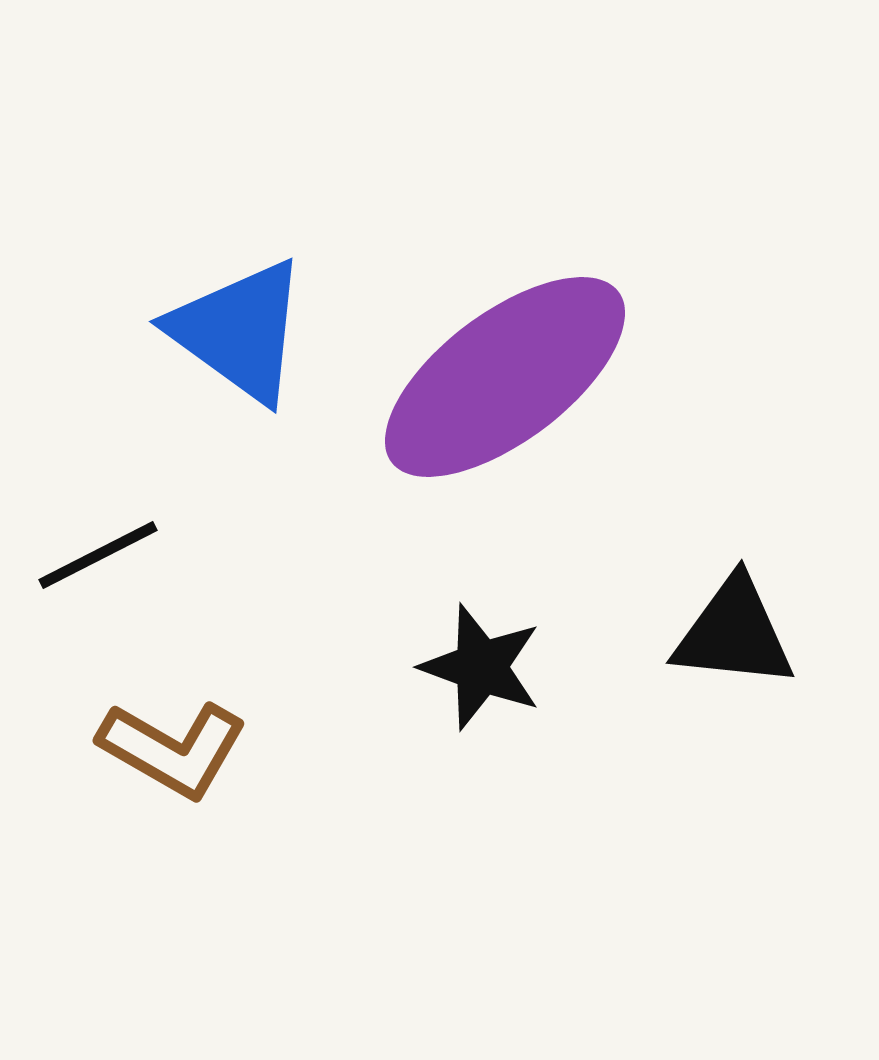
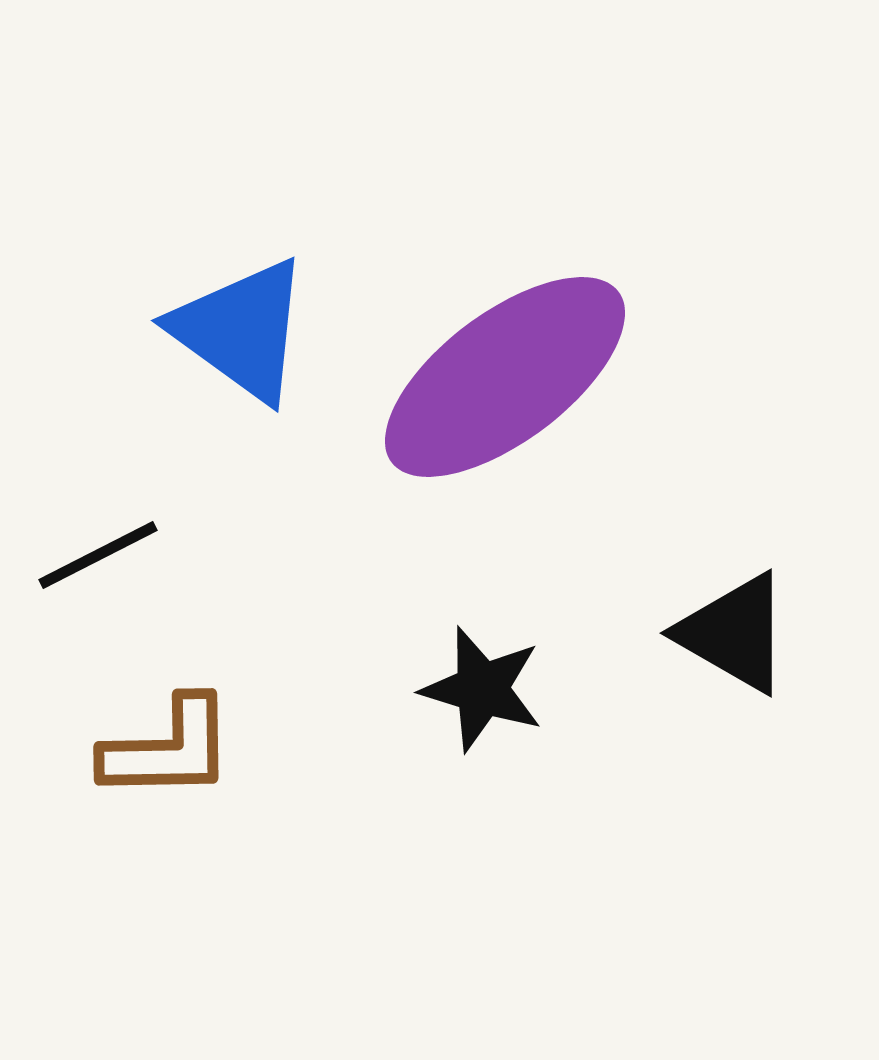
blue triangle: moved 2 px right, 1 px up
black triangle: rotated 24 degrees clockwise
black star: moved 1 px right, 22 px down; rotated 3 degrees counterclockwise
brown L-shape: moved 5 px left; rotated 31 degrees counterclockwise
